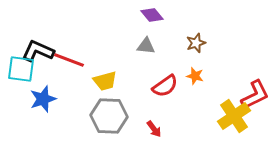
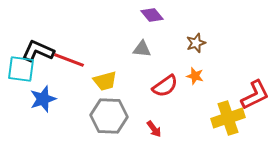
gray triangle: moved 4 px left, 3 px down
yellow cross: moved 6 px left, 2 px down; rotated 16 degrees clockwise
